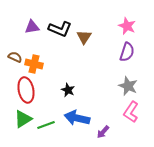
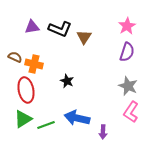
pink star: rotated 18 degrees clockwise
black star: moved 1 px left, 9 px up
purple arrow: rotated 40 degrees counterclockwise
